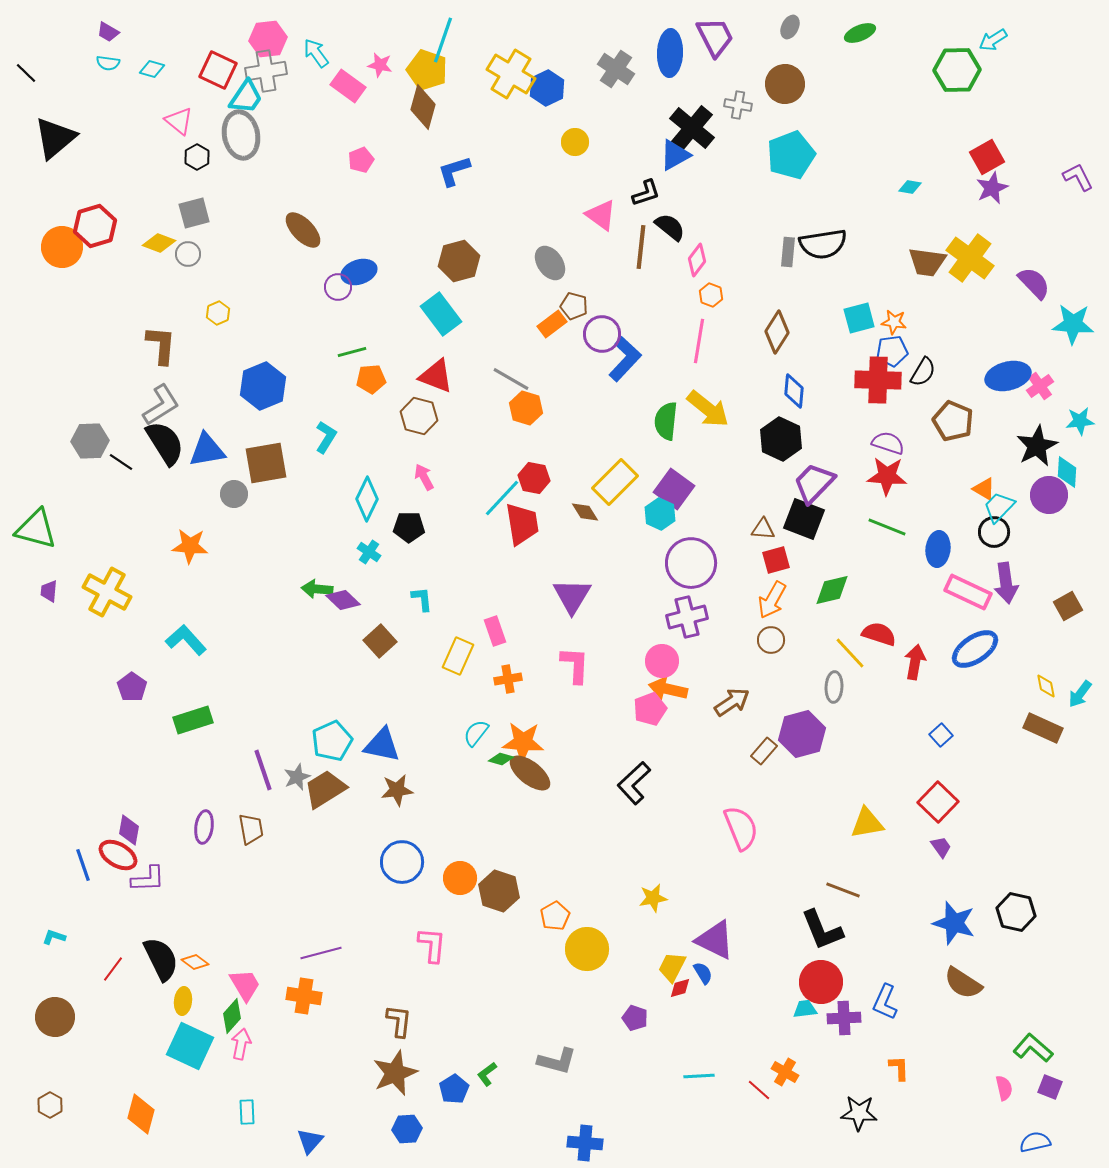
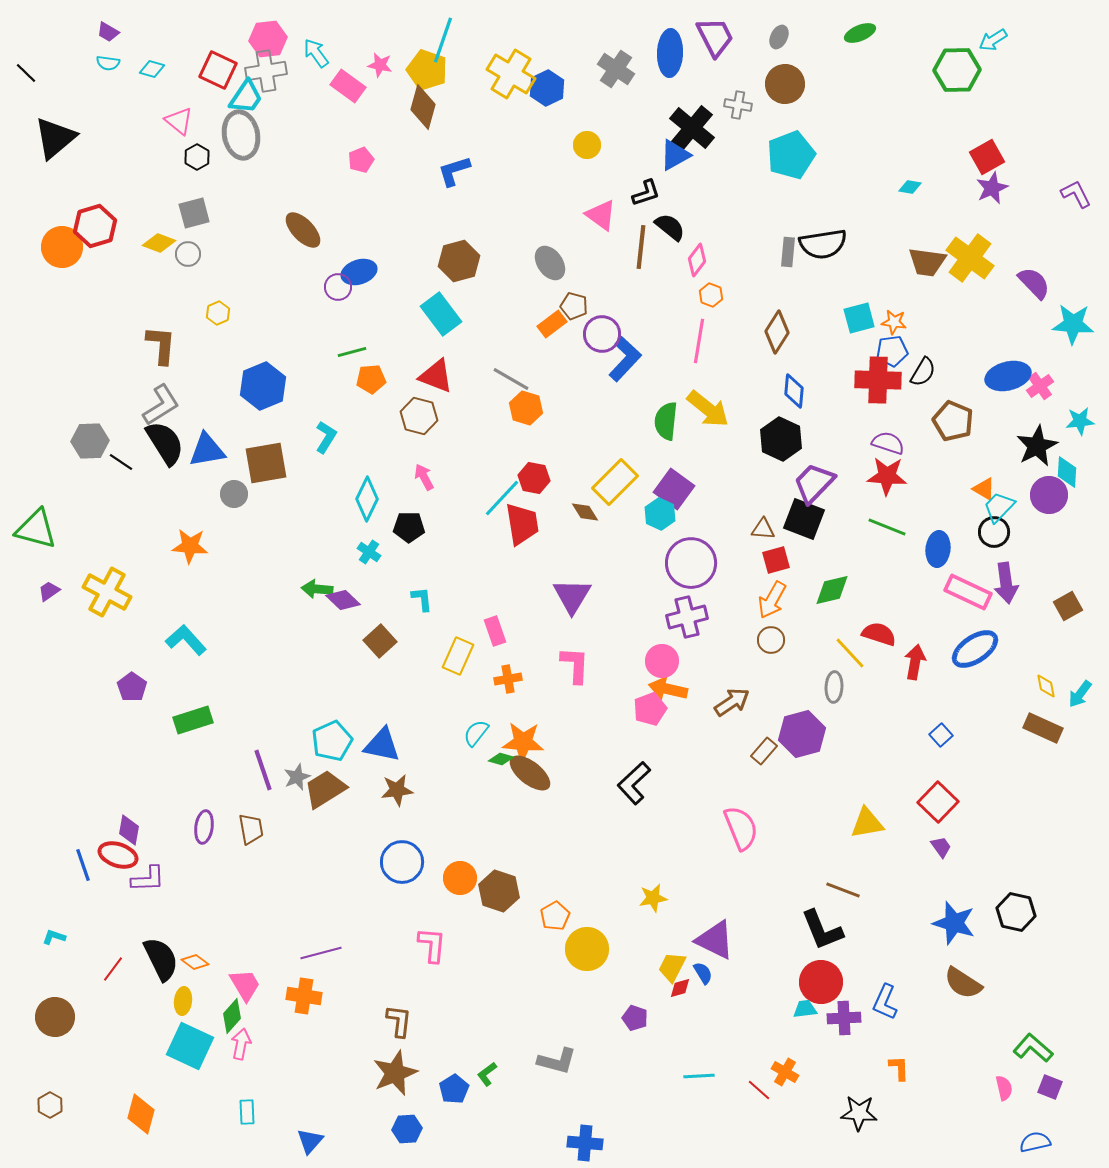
gray ellipse at (790, 27): moved 11 px left, 10 px down
yellow circle at (575, 142): moved 12 px right, 3 px down
purple L-shape at (1078, 177): moved 2 px left, 17 px down
purple trapezoid at (49, 591): rotated 50 degrees clockwise
red ellipse at (118, 855): rotated 12 degrees counterclockwise
